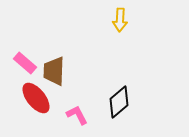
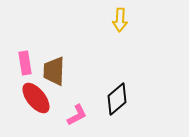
pink rectangle: rotated 40 degrees clockwise
black diamond: moved 2 px left, 3 px up
pink L-shape: rotated 90 degrees clockwise
